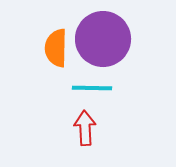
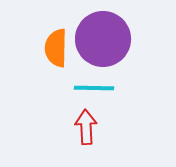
cyan line: moved 2 px right
red arrow: moved 1 px right, 1 px up
